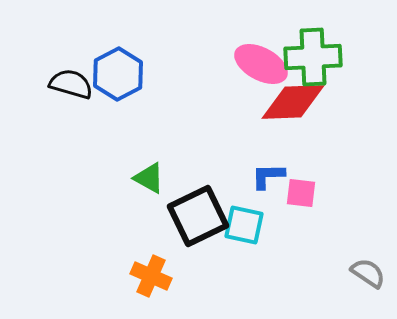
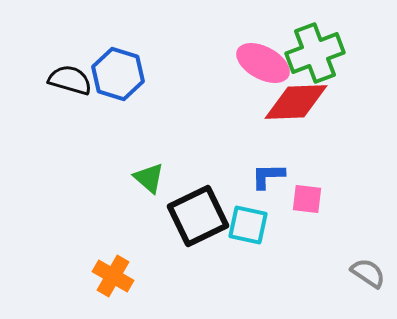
green cross: moved 2 px right, 4 px up; rotated 18 degrees counterclockwise
pink ellipse: moved 2 px right, 1 px up
blue hexagon: rotated 15 degrees counterclockwise
black semicircle: moved 1 px left, 4 px up
red diamond: moved 3 px right
green triangle: rotated 12 degrees clockwise
pink square: moved 6 px right, 6 px down
cyan square: moved 4 px right
orange cross: moved 38 px left; rotated 6 degrees clockwise
